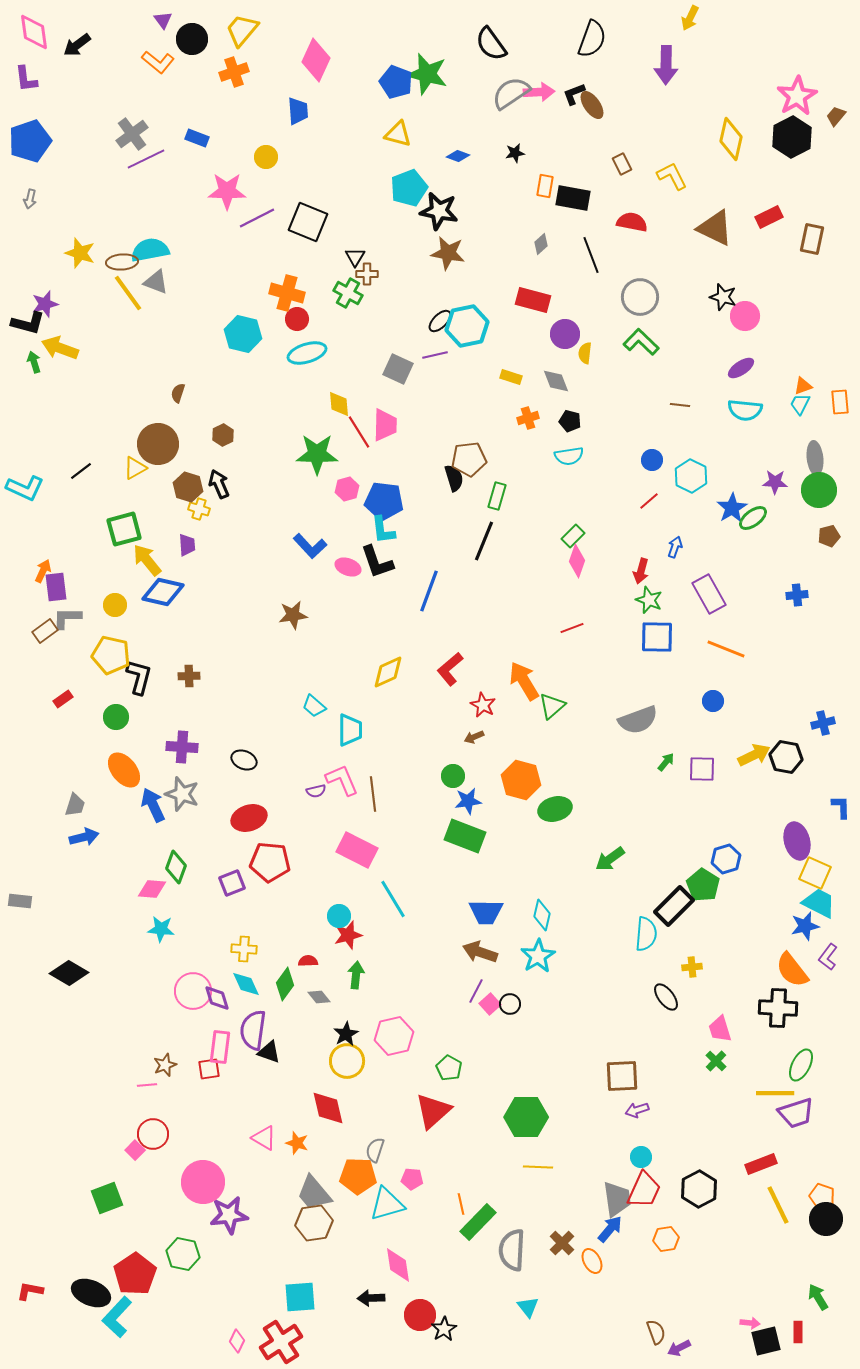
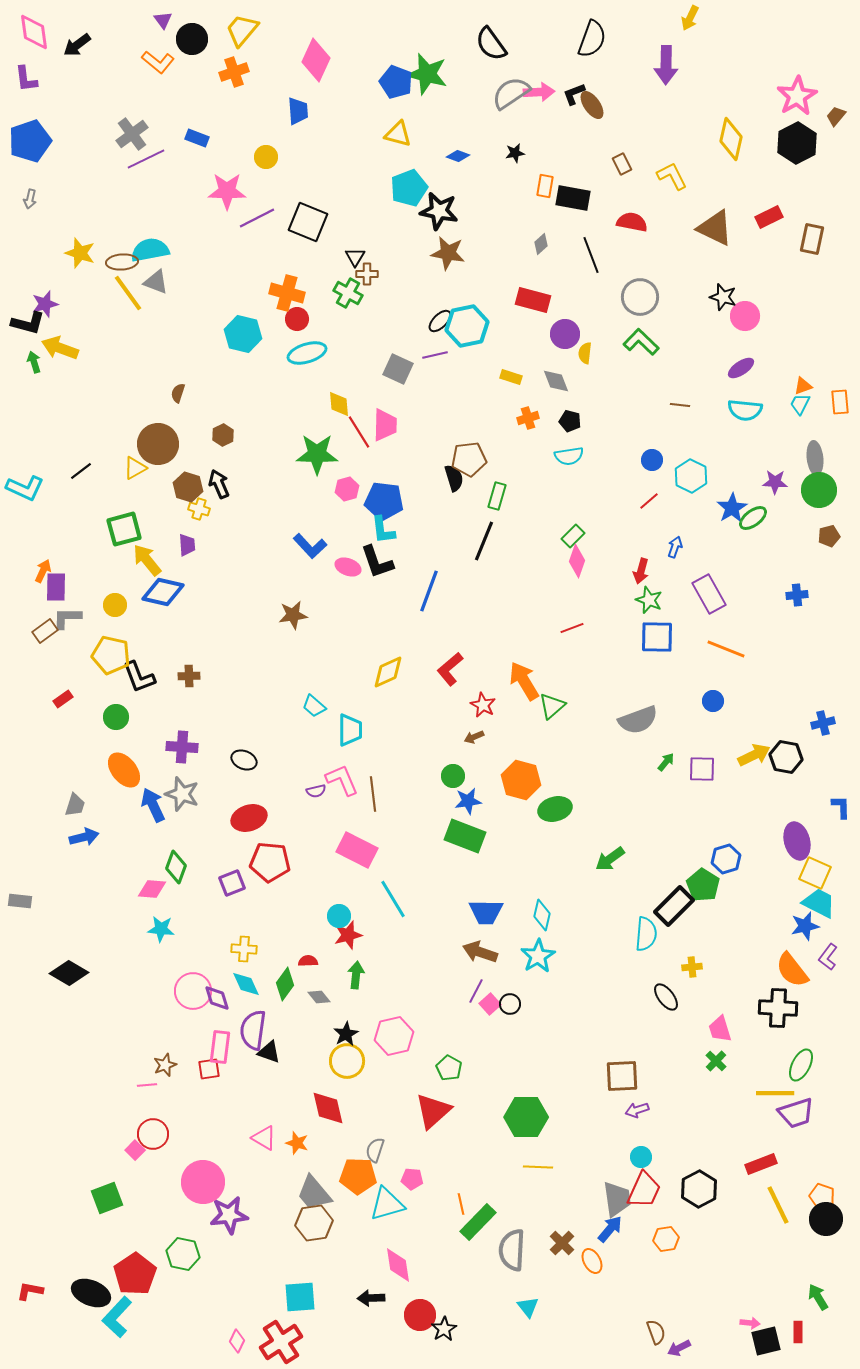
black hexagon at (792, 137): moved 5 px right, 6 px down
purple rectangle at (56, 587): rotated 8 degrees clockwise
black L-shape at (139, 677): rotated 144 degrees clockwise
